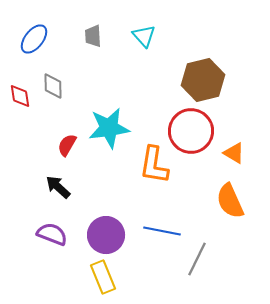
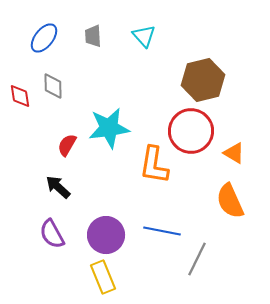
blue ellipse: moved 10 px right, 1 px up
purple semicircle: rotated 140 degrees counterclockwise
